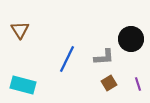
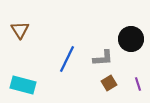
gray L-shape: moved 1 px left, 1 px down
